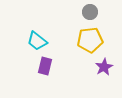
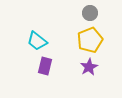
gray circle: moved 1 px down
yellow pentagon: rotated 15 degrees counterclockwise
purple star: moved 15 px left
